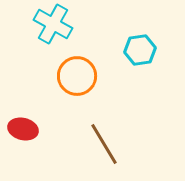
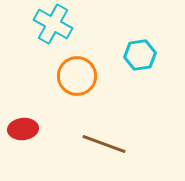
cyan hexagon: moved 5 px down
red ellipse: rotated 20 degrees counterclockwise
brown line: rotated 39 degrees counterclockwise
